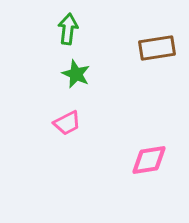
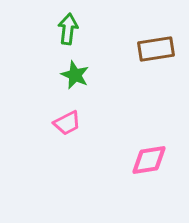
brown rectangle: moved 1 px left, 1 px down
green star: moved 1 px left, 1 px down
